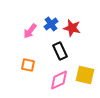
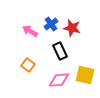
pink arrow: rotated 84 degrees clockwise
orange square: rotated 24 degrees clockwise
pink diamond: rotated 20 degrees clockwise
